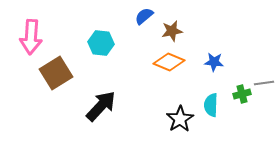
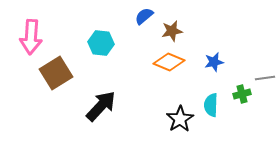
blue star: rotated 18 degrees counterclockwise
gray line: moved 1 px right, 5 px up
